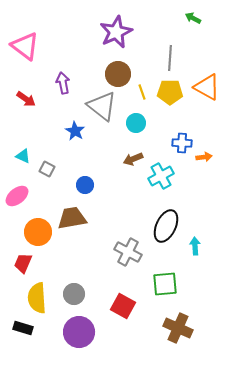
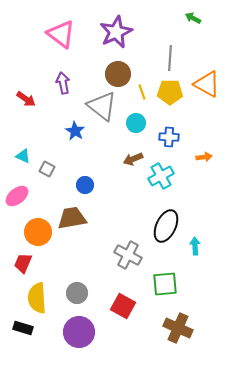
pink triangle: moved 36 px right, 12 px up
orange triangle: moved 3 px up
blue cross: moved 13 px left, 6 px up
gray cross: moved 3 px down
gray circle: moved 3 px right, 1 px up
